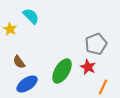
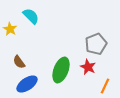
green ellipse: moved 1 px left, 1 px up; rotated 10 degrees counterclockwise
orange line: moved 2 px right, 1 px up
